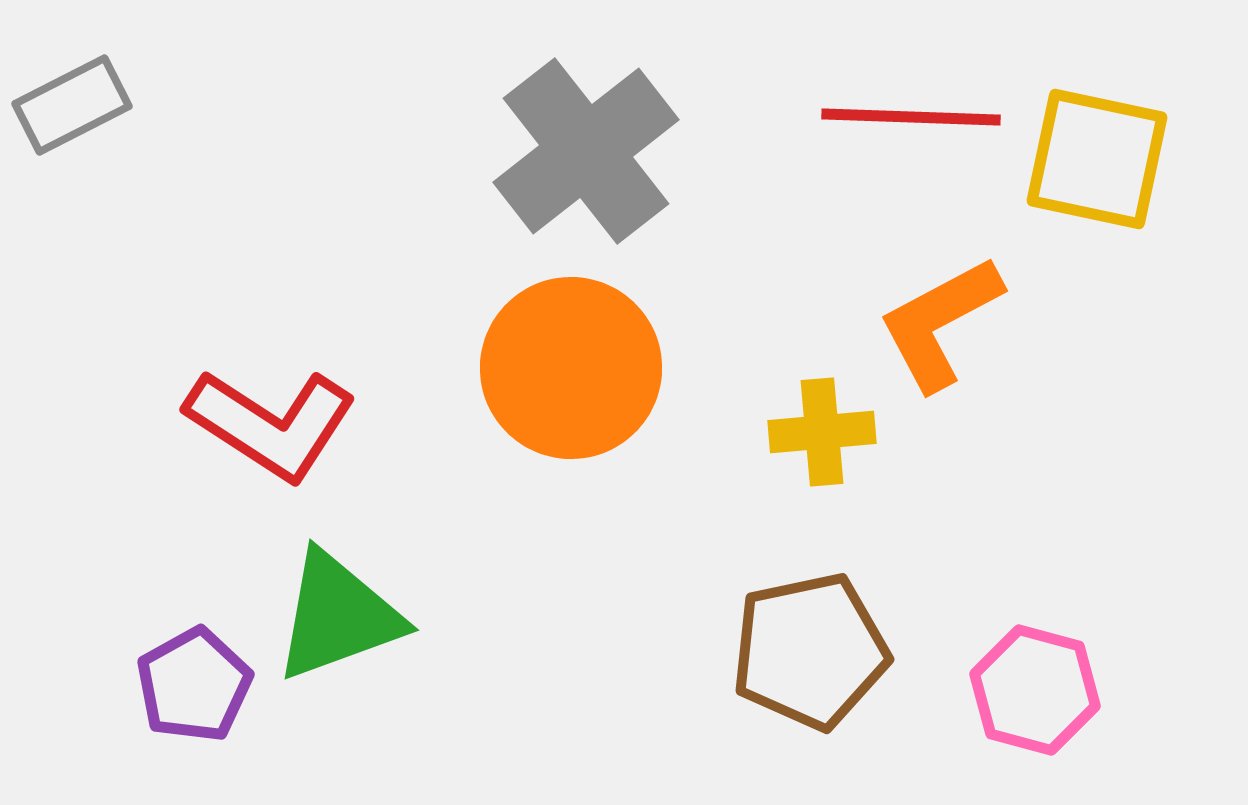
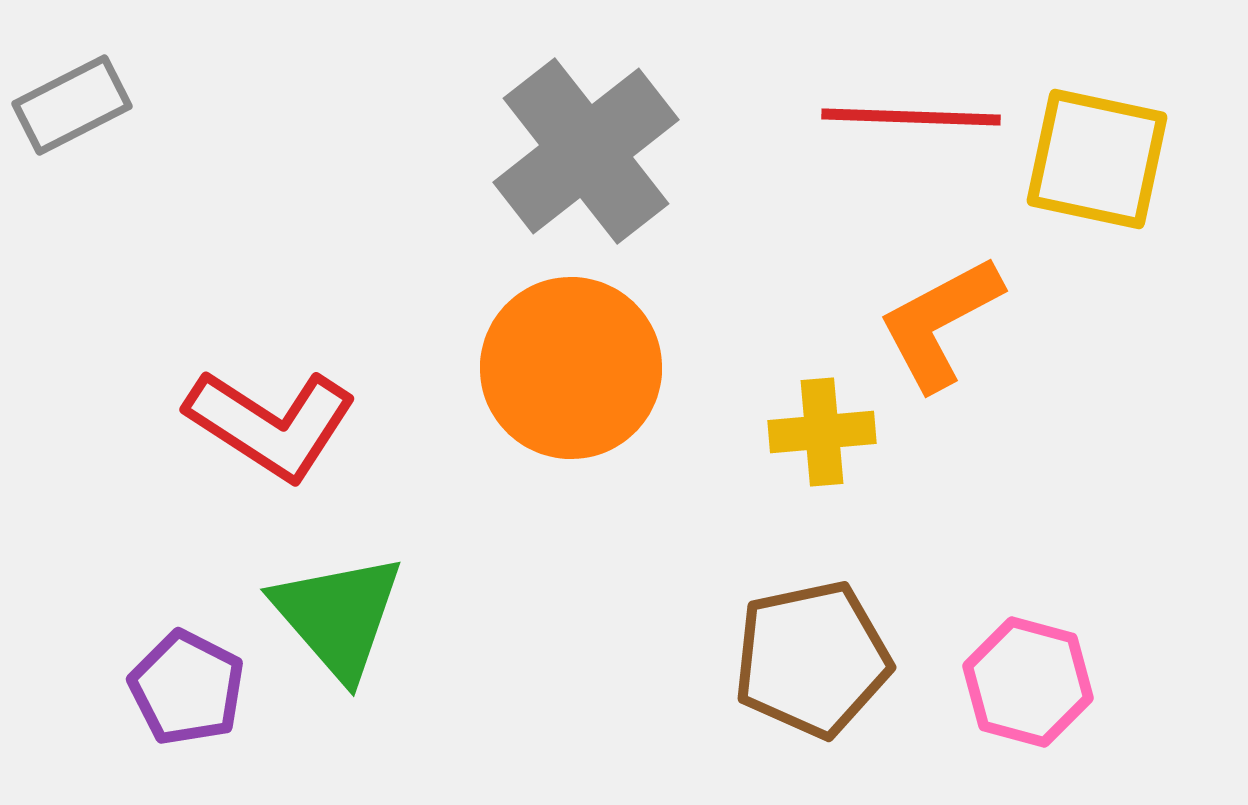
green triangle: rotated 51 degrees counterclockwise
brown pentagon: moved 2 px right, 8 px down
purple pentagon: moved 7 px left, 3 px down; rotated 16 degrees counterclockwise
pink hexagon: moved 7 px left, 8 px up
